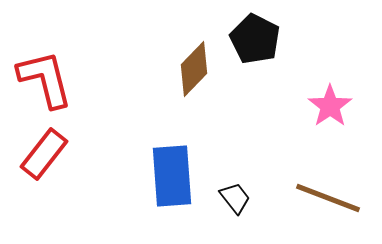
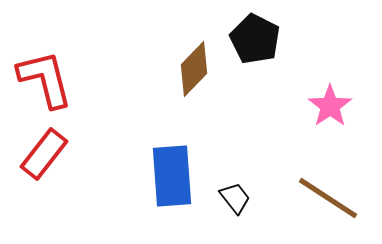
brown line: rotated 12 degrees clockwise
